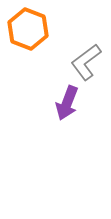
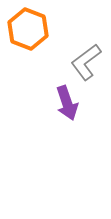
purple arrow: rotated 40 degrees counterclockwise
